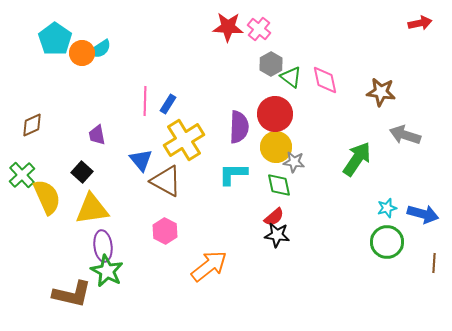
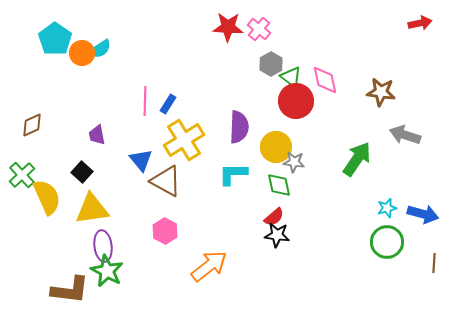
red circle: moved 21 px right, 13 px up
brown L-shape: moved 2 px left, 4 px up; rotated 6 degrees counterclockwise
